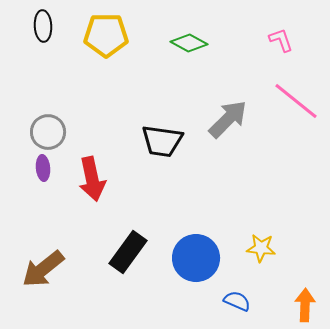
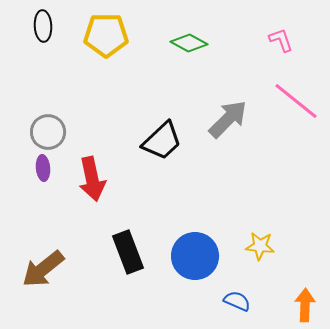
black trapezoid: rotated 51 degrees counterclockwise
yellow star: moved 1 px left, 2 px up
black rectangle: rotated 57 degrees counterclockwise
blue circle: moved 1 px left, 2 px up
